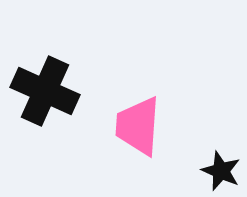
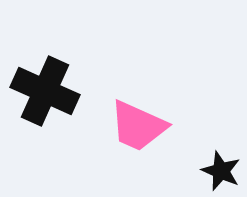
pink trapezoid: rotated 70 degrees counterclockwise
